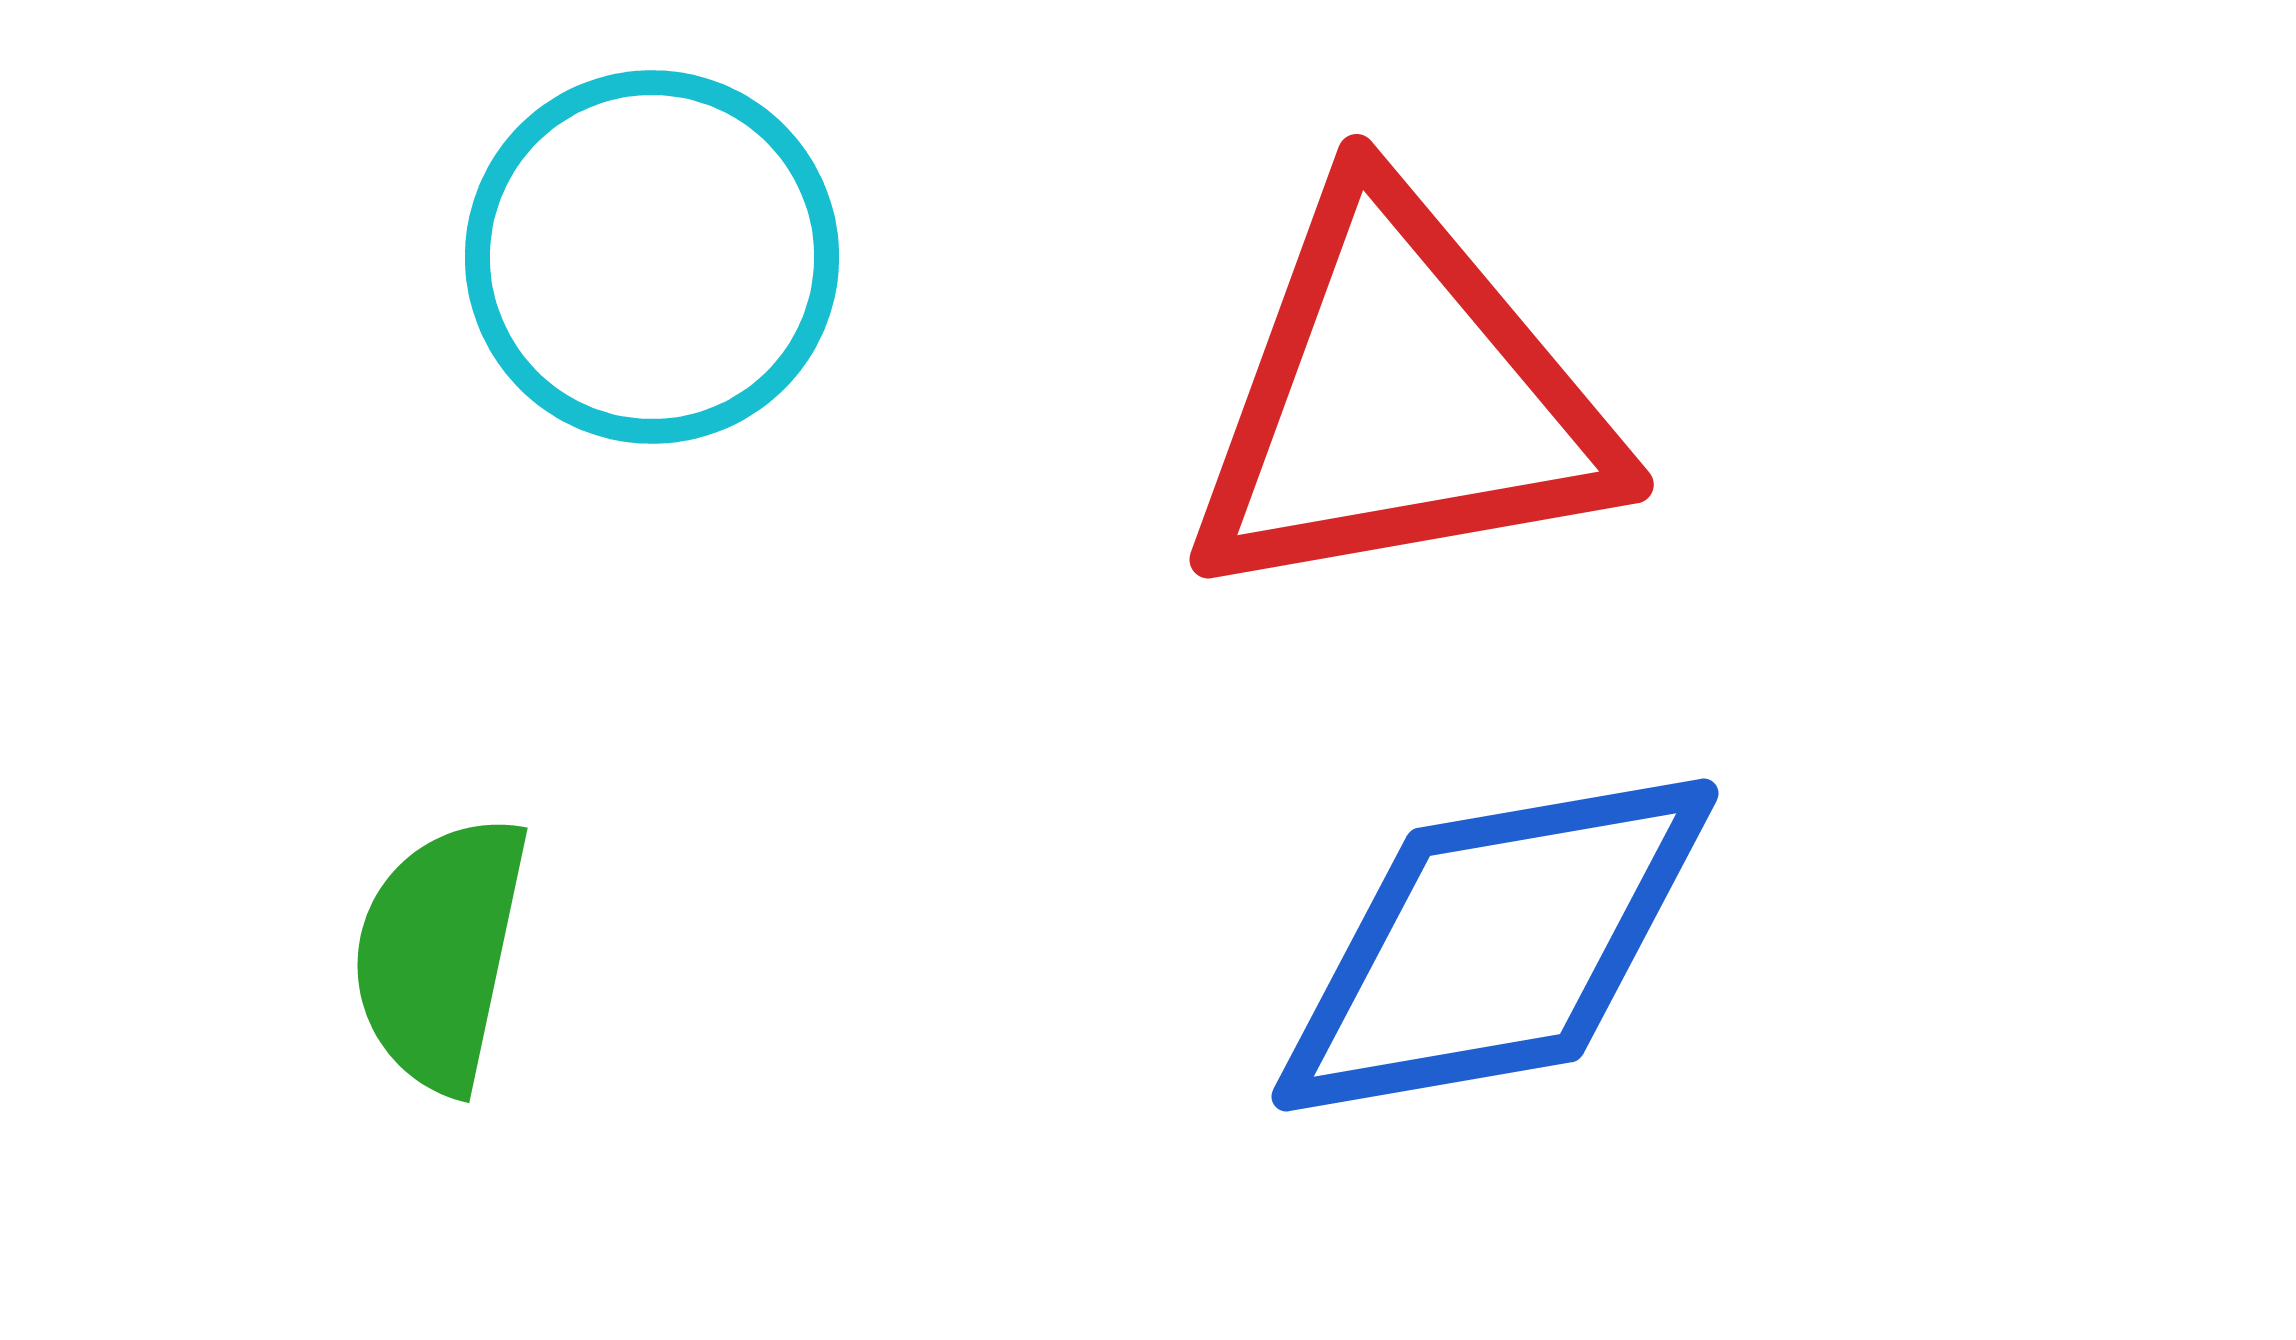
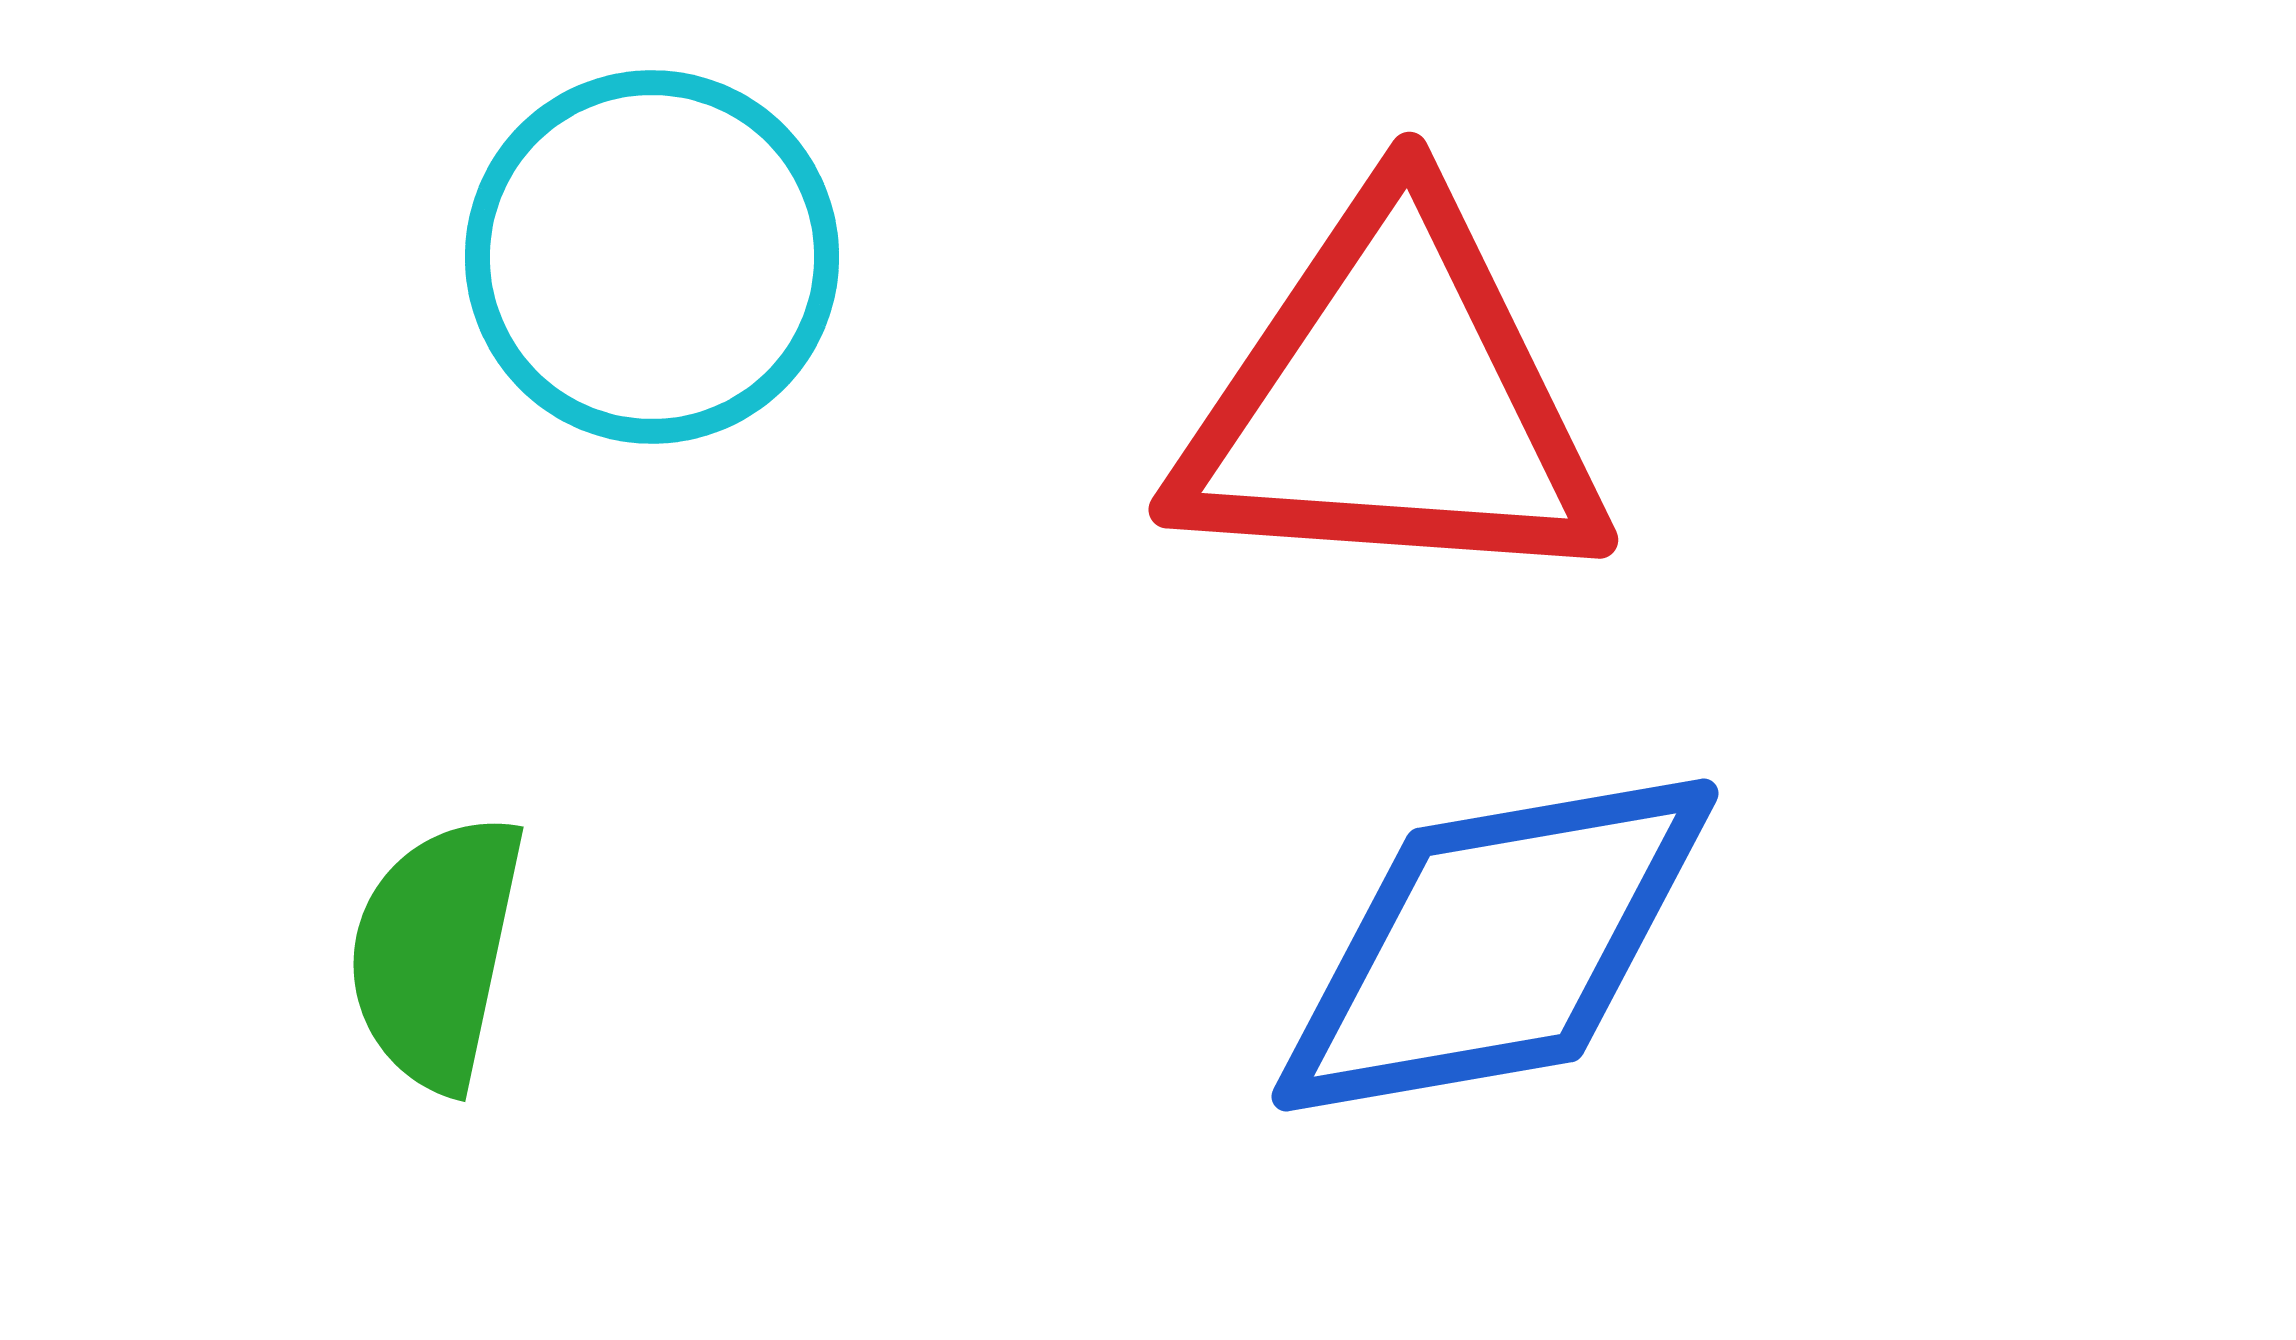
red triangle: moved 8 px left, 1 px down; rotated 14 degrees clockwise
green semicircle: moved 4 px left, 1 px up
